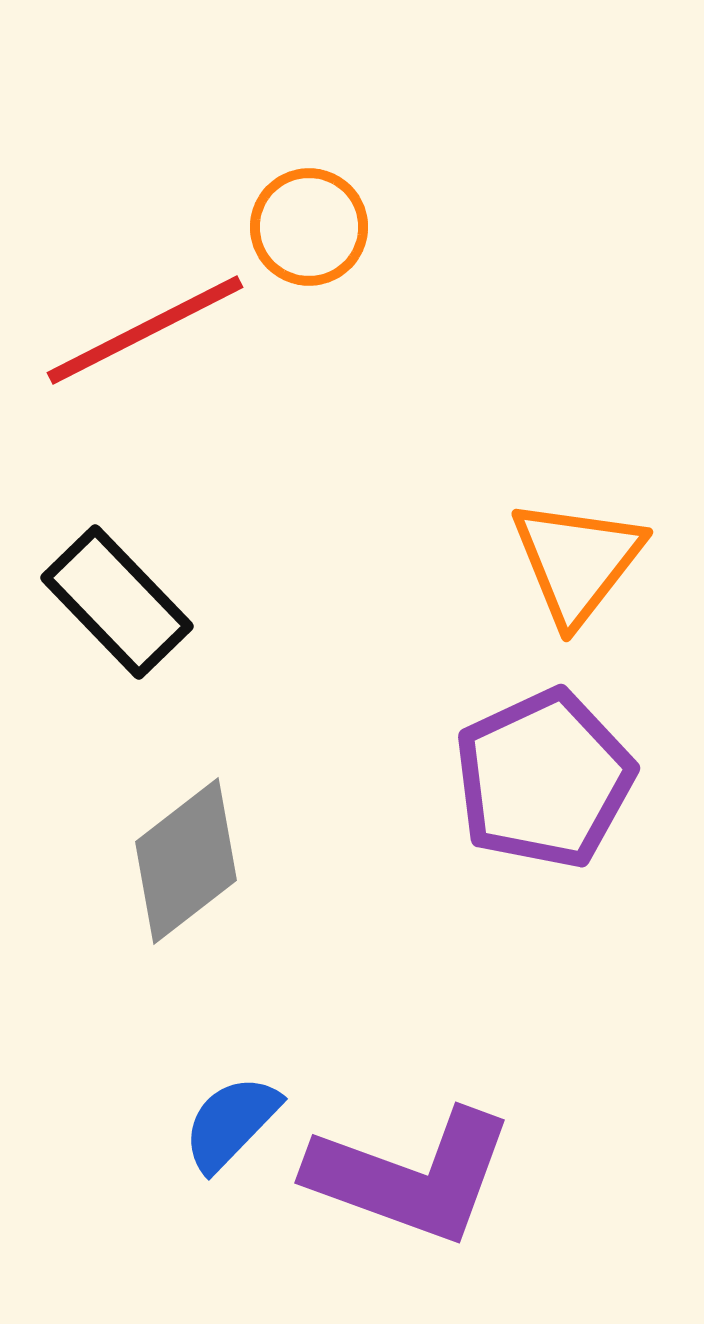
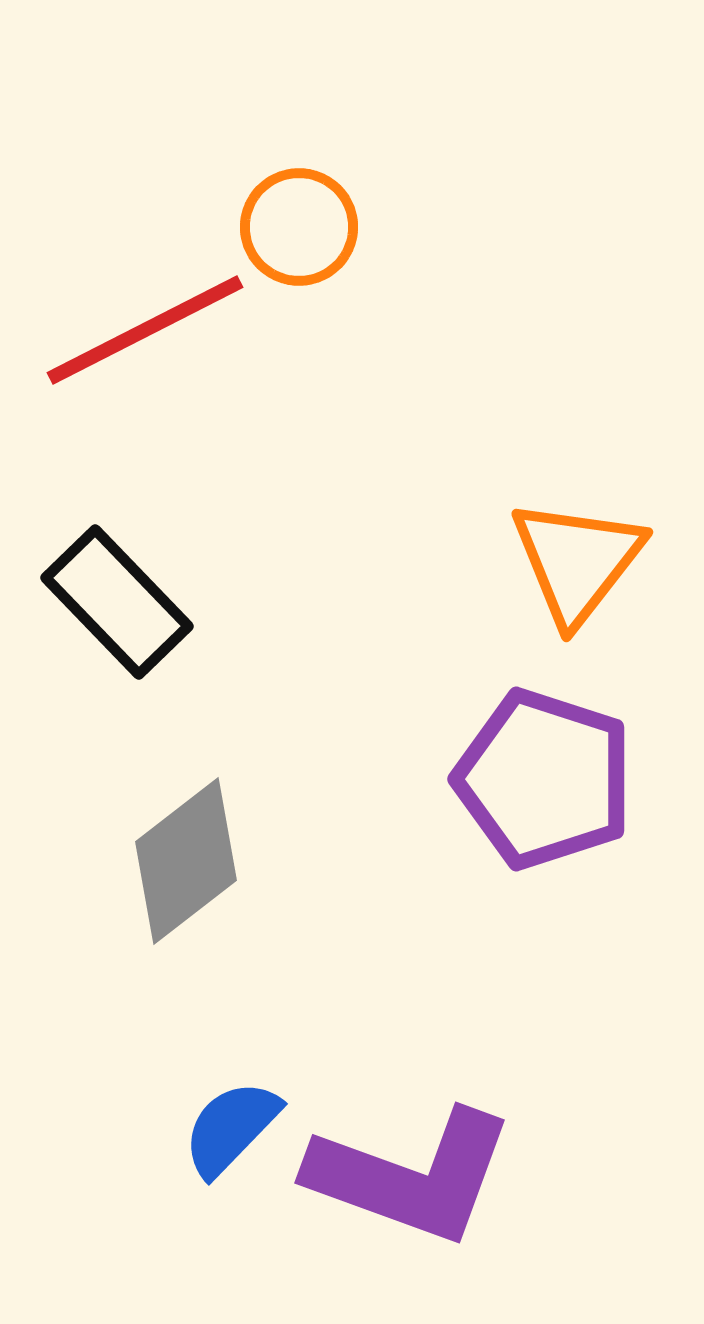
orange circle: moved 10 px left
purple pentagon: rotated 29 degrees counterclockwise
blue semicircle: moved 5 px down
